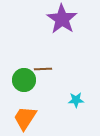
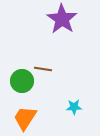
brown line: rotated 12 degrees clockwise
green circle: moved 2 px left, 1 px down
cyan star: moved 2 px left, 7 px down
